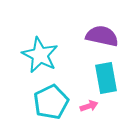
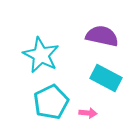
cyan star: moved 1 px right
cyan rectangle: rotated 52 degrees counterclockwise
pink arrow: moved 1 px left, 7 px down; rotated 24 degrees clockwise
